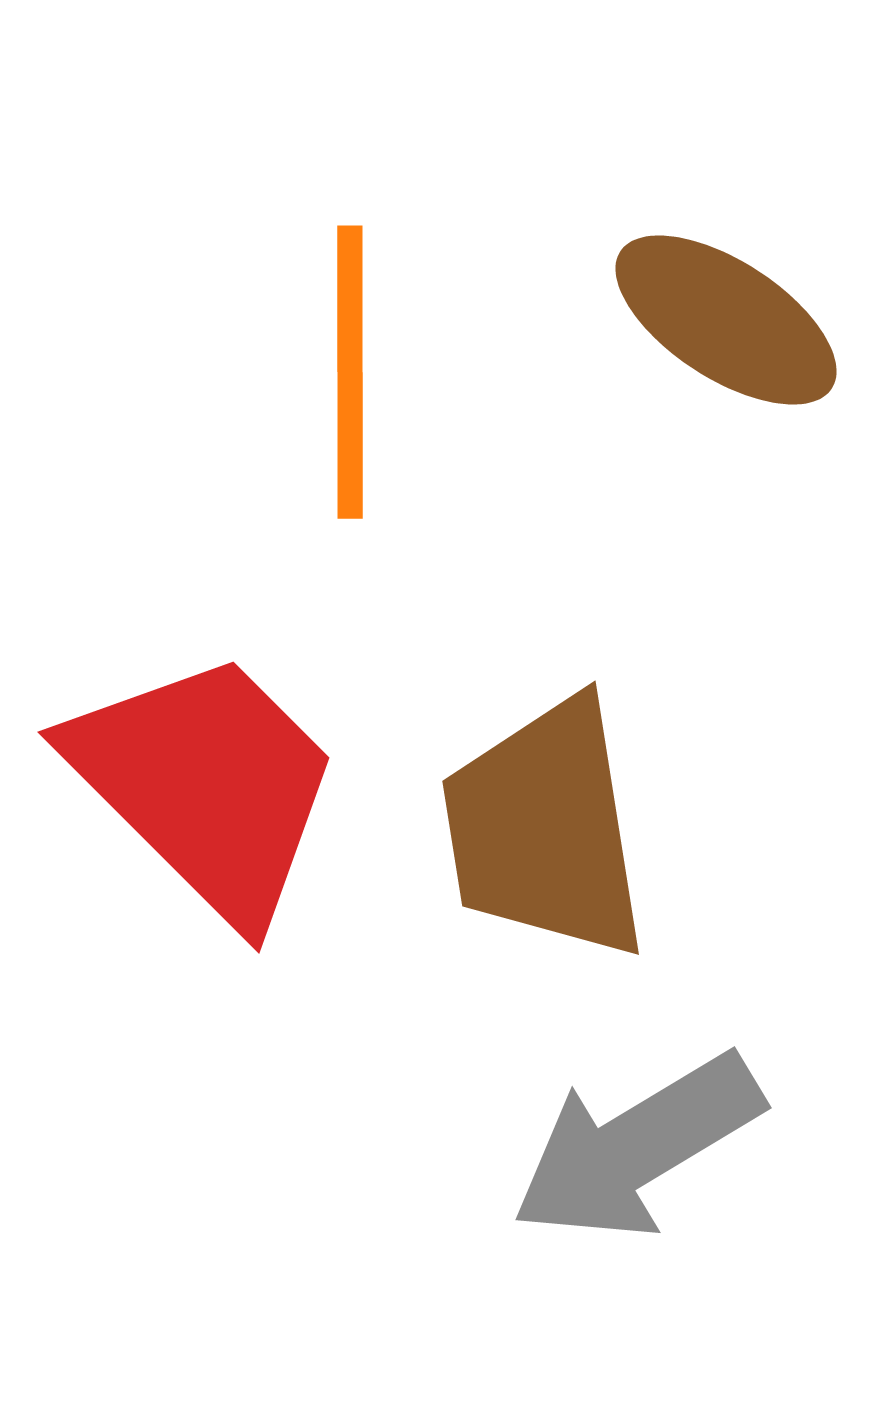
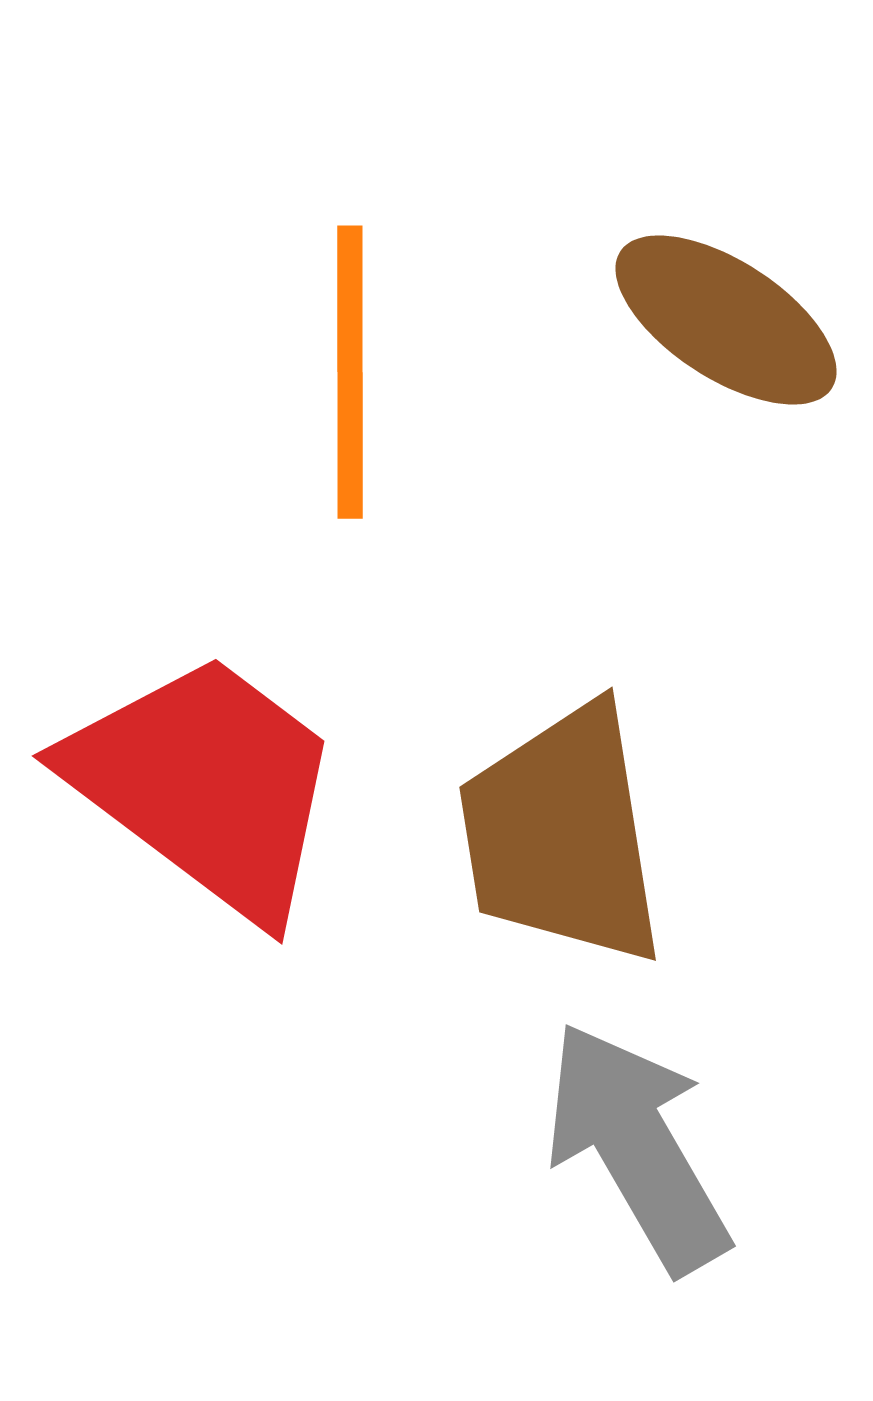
red trapezoid: rotated 8 degrees counterclockwise
brown trapezoid: moved 17 px right, 6 px down
gray arrow: rotated 91 degrees clockwise
